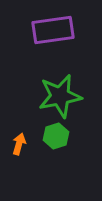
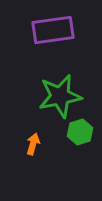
green hexagon: moved 24 px right, 4 px up
orange arrow: moved 14 px right
